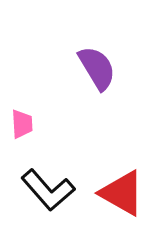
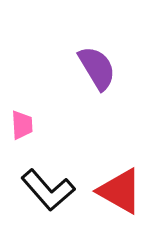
pink trapezoid: moved 1 px down
red triangle: moved 2 px left, 2 px up
